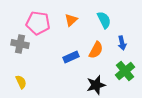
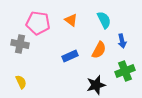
orange triangle: rotated 40 degrees counterclockwise
blue arrow: moved 2 px up
orange semicircle: moved 3 px right
blue rectangle: moved 1 px left, 1 px up
green cross: rotated 18 degrees clockwise
